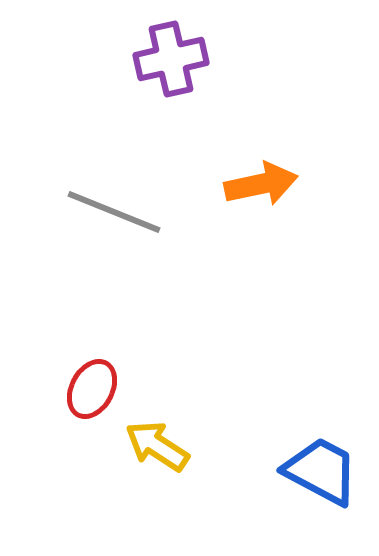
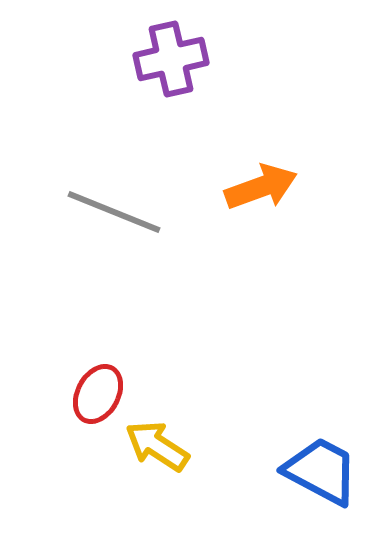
orange arrow: moved 3 px down; rotated 8 degrees counterclockwise
red ellipse: moved 6 px right, 5 px down
